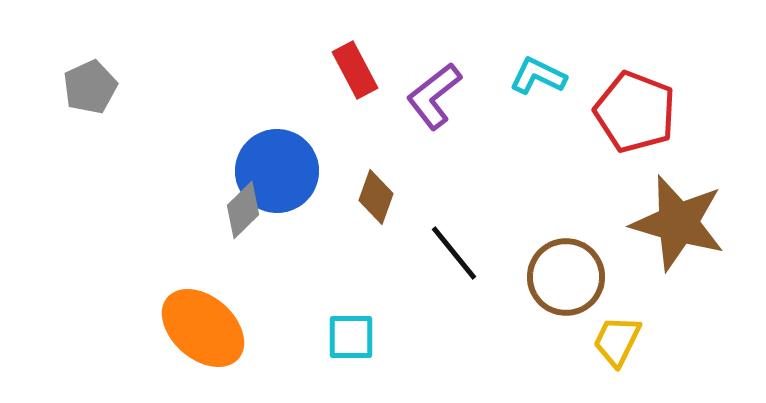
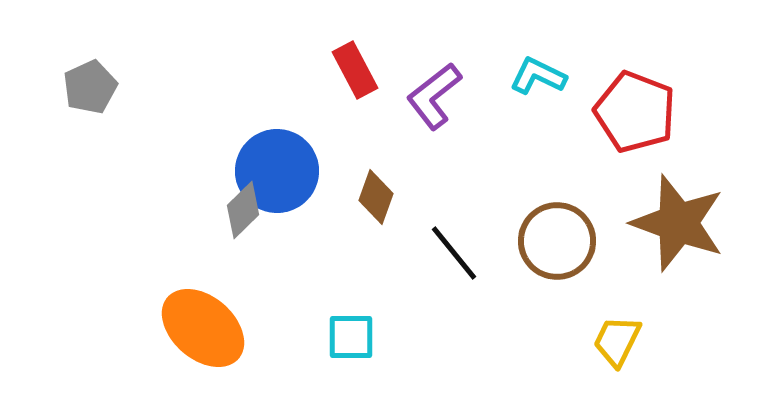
brown star: rotated 4 degrees clockwise
brown circle: moved 9 px left, 36 px up
